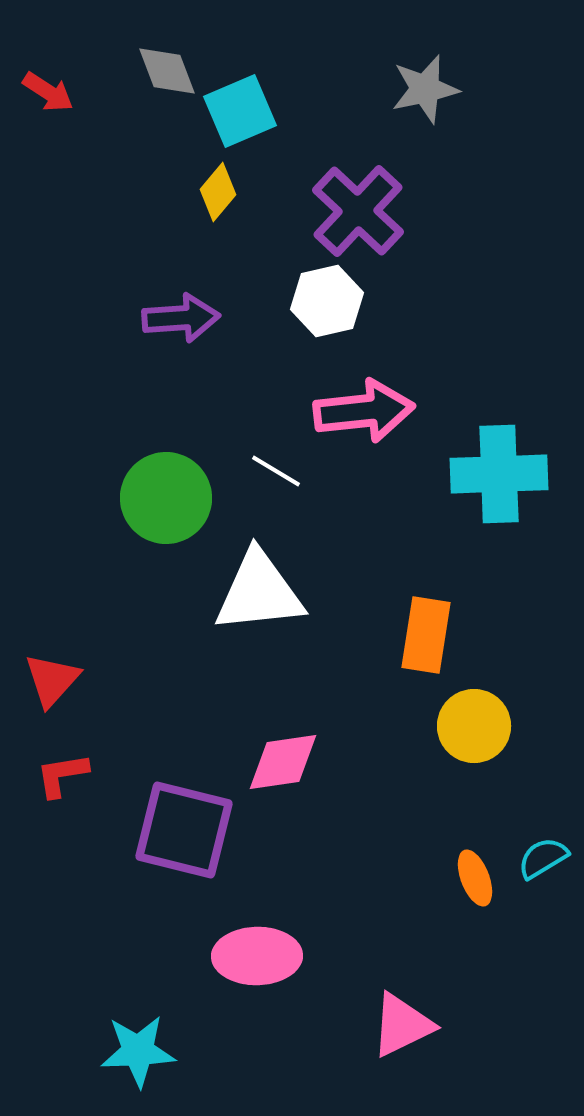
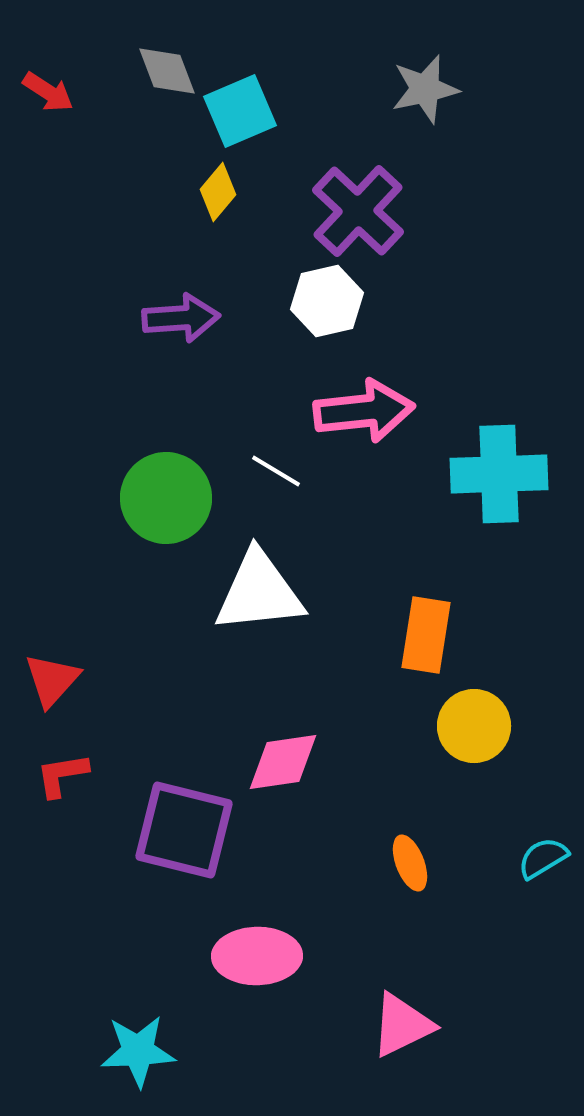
orange ellipse: moved 65 px left, 15 px up
